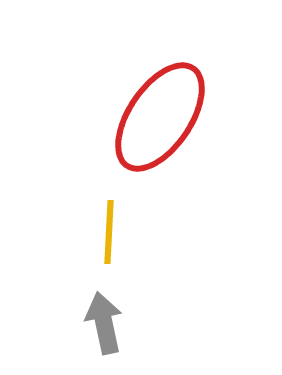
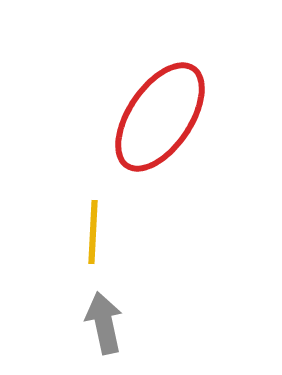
yellow line: moved 16 px left
